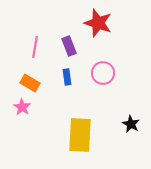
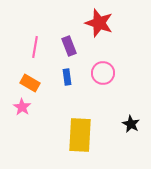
red star: moved 1 px right
